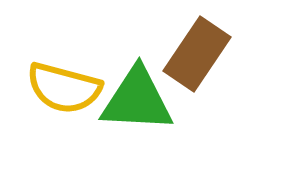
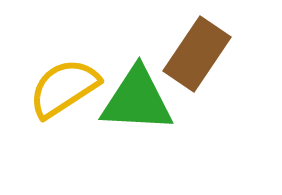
yellow semicircle: rotated 132 degrees clockwise
